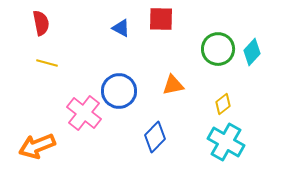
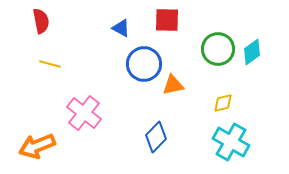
red square: moved 6 px right, 1 px down
red semicircle: moved 2 px up
cyan diamond: rotated 12 degrees clockwise
yellow line: moved 3 px right, 1 px down
blue circle: moved 25 px right, 27 px up
yellow diamond: moved 1 px up; rotated 25 degrees clockwise
blue diamond: moved 1 px right
cyan cross: moved 5 px right
